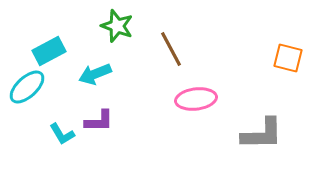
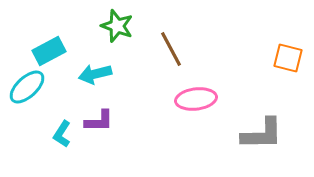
cyan arrow: rotated 8 degrees clockwise
cyan L-shape: rotated 64 degrees clockwise
